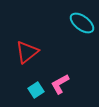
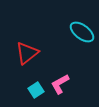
cyan ellipse: moved 9 px down
red triangle: moved 1 px down
